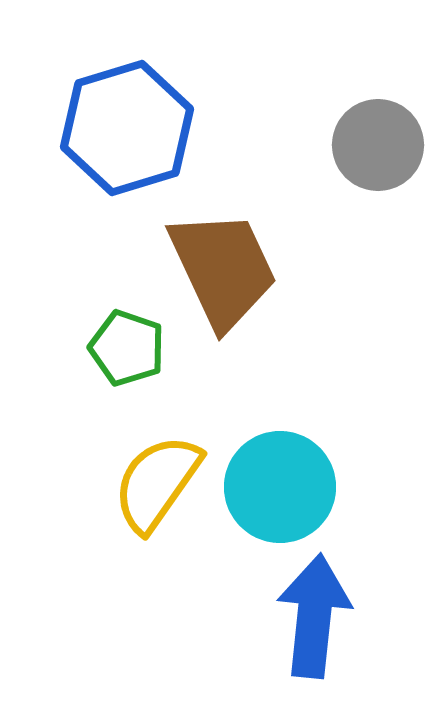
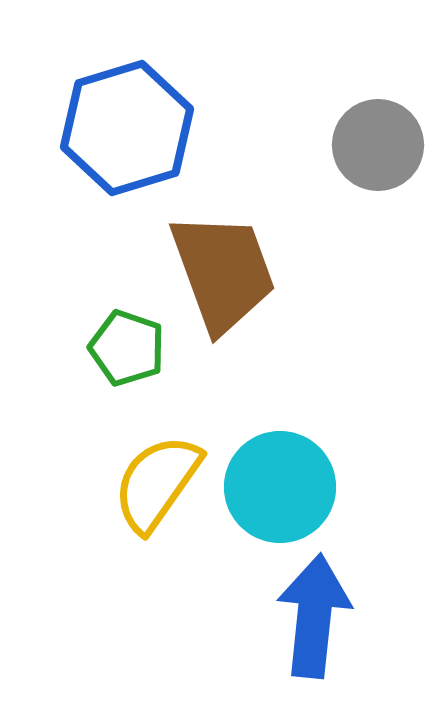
brown trapezoid: moved 3 px down; rotated 5 degrees clockwise
